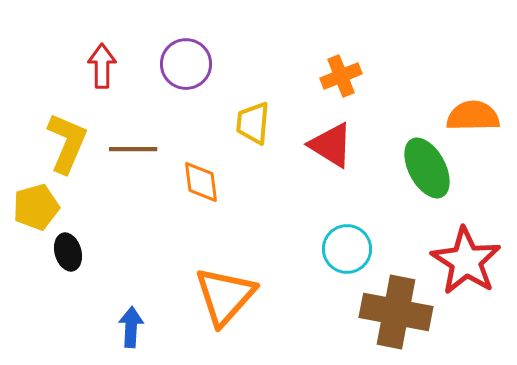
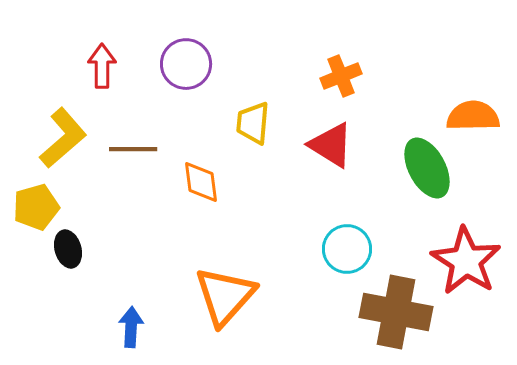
yellow L-shape: moved 4 px left, 5 px up; rotated 26 degrees clockwise
black ellipse: moved 3 px up
